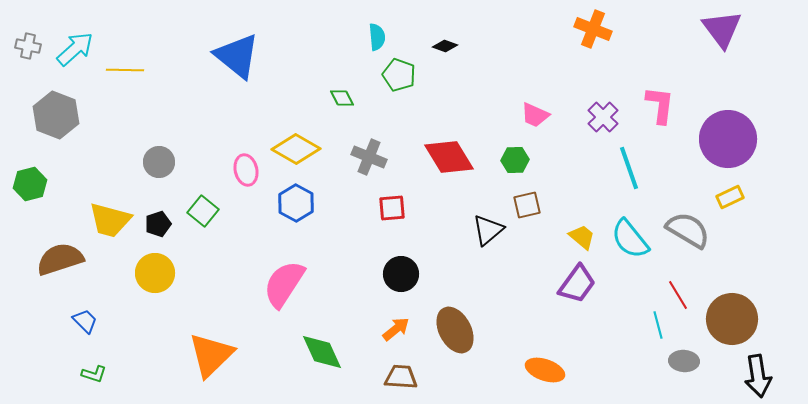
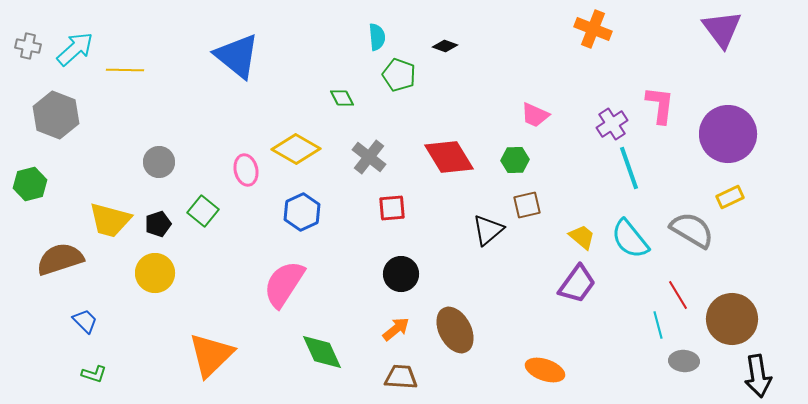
purple cross at (603, 117): moved 9 px right, 7 px down; rotated 12 degrees clockwise
purple circle at (728, 139): moved 5 px up
gray cross at (369, 157): rotated 16 degrees clockwise
blue hexagon at (296, 203): moved 6 px right, 9 px down; rotated 6 degrees clockwise
gray semicircle at (688, 230): moved 4 px right
